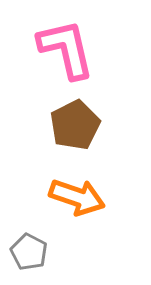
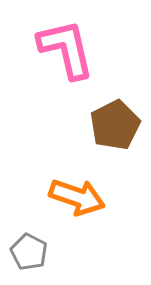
brown pentagon: moved 40 px right
